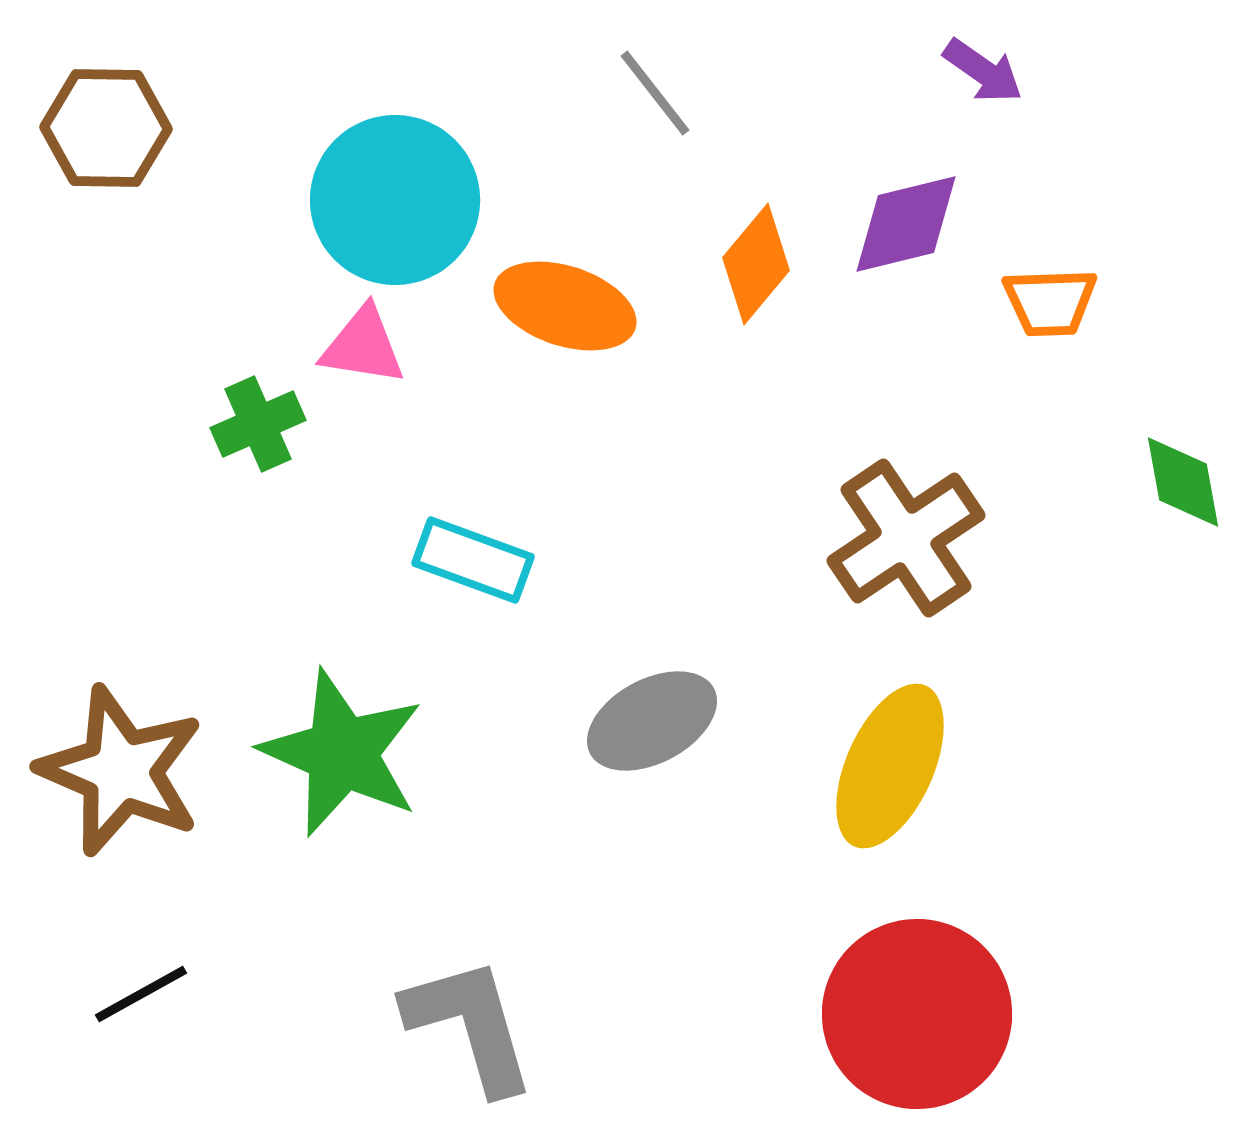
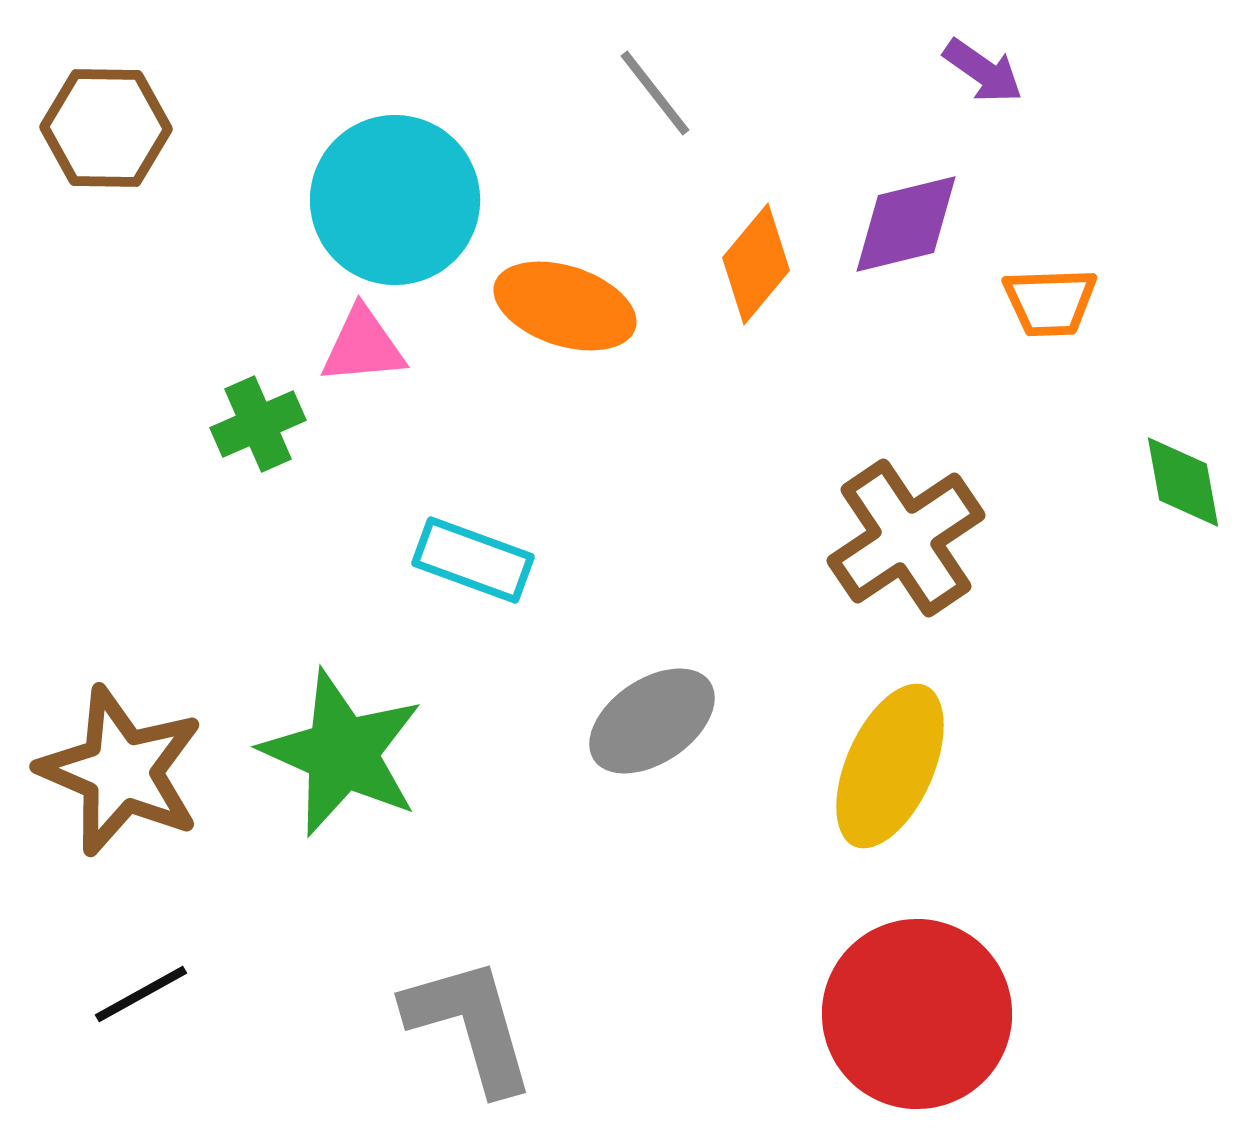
pink triangle: rotated 14 degrees counterclockwise
gray ellipse: rotated 6 degrees counterclockwise
